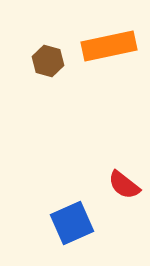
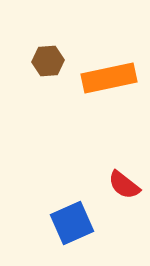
orange rectangle: moved 32 px down
brown hexagon: rotated 20 degrees counterclockwise
